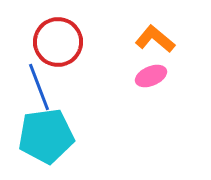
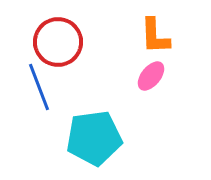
orange L-shape: moved 3 px up; rotated 132 degrees counterclockwise
pink ellipse: rotated 28 degrees counterclockwise
cyan pentagon: moved 48 px right, 2 px down
